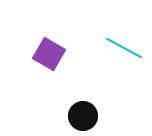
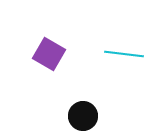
cyan line: moved 6 px down; rotated 21 degrees counterclockwise
